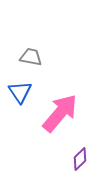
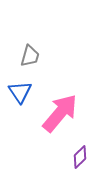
gray trapezoid: moved 1 px left, 1 px up; rotated 95 degrees clockwise
purple diamond: moved 2 px up
